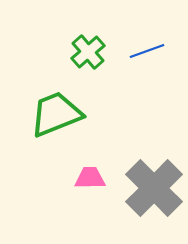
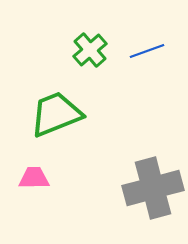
green cross: moved 2 px right, 2 px up
pink trapezoid: moved 56 px left
gray cross: moved 1 px left; rotated 30 degrees clockwise
